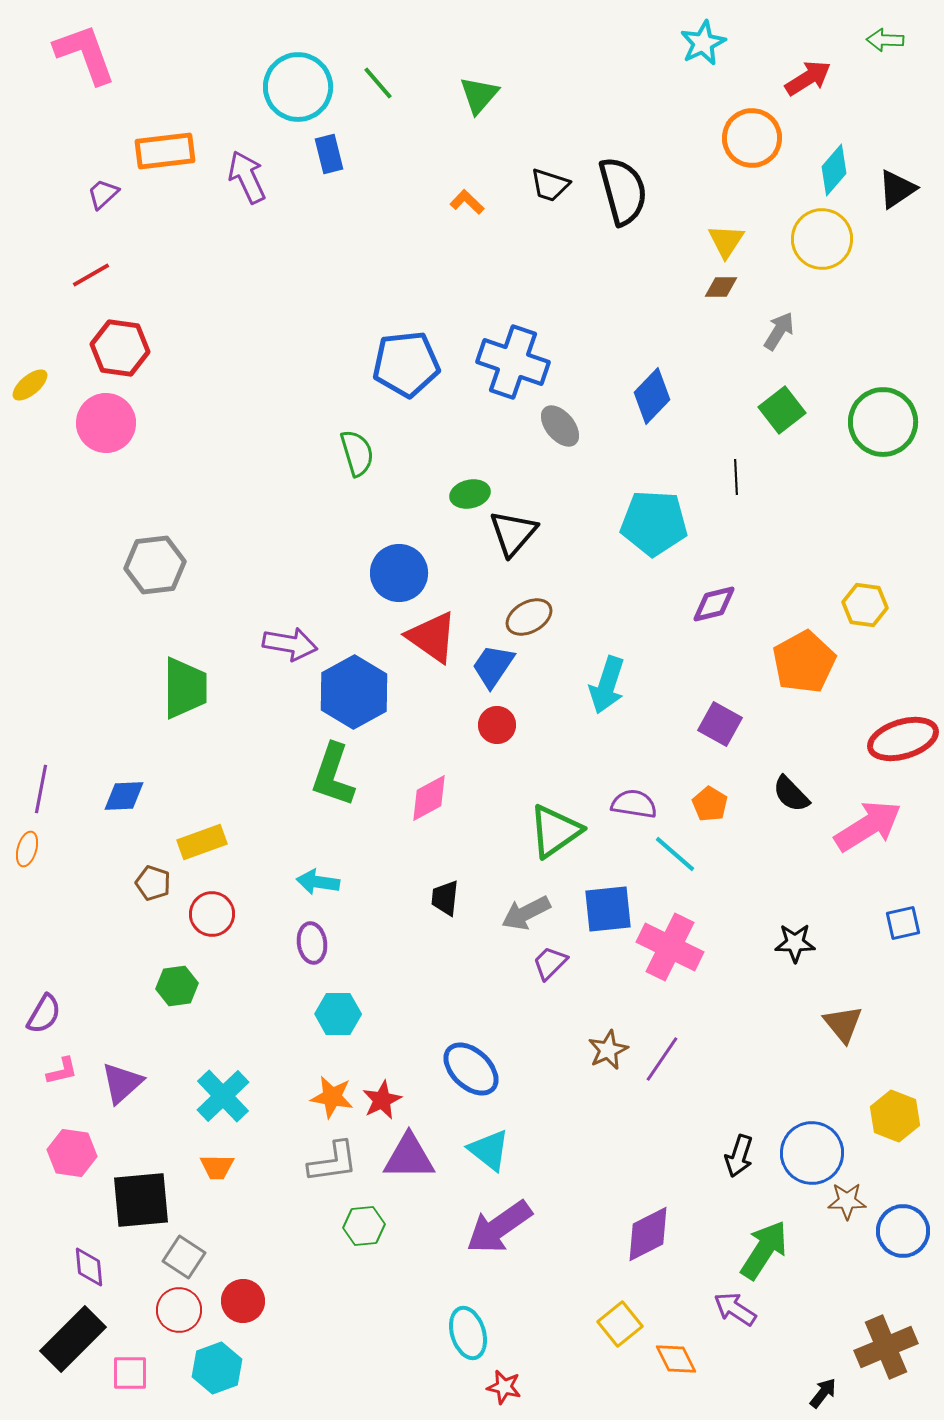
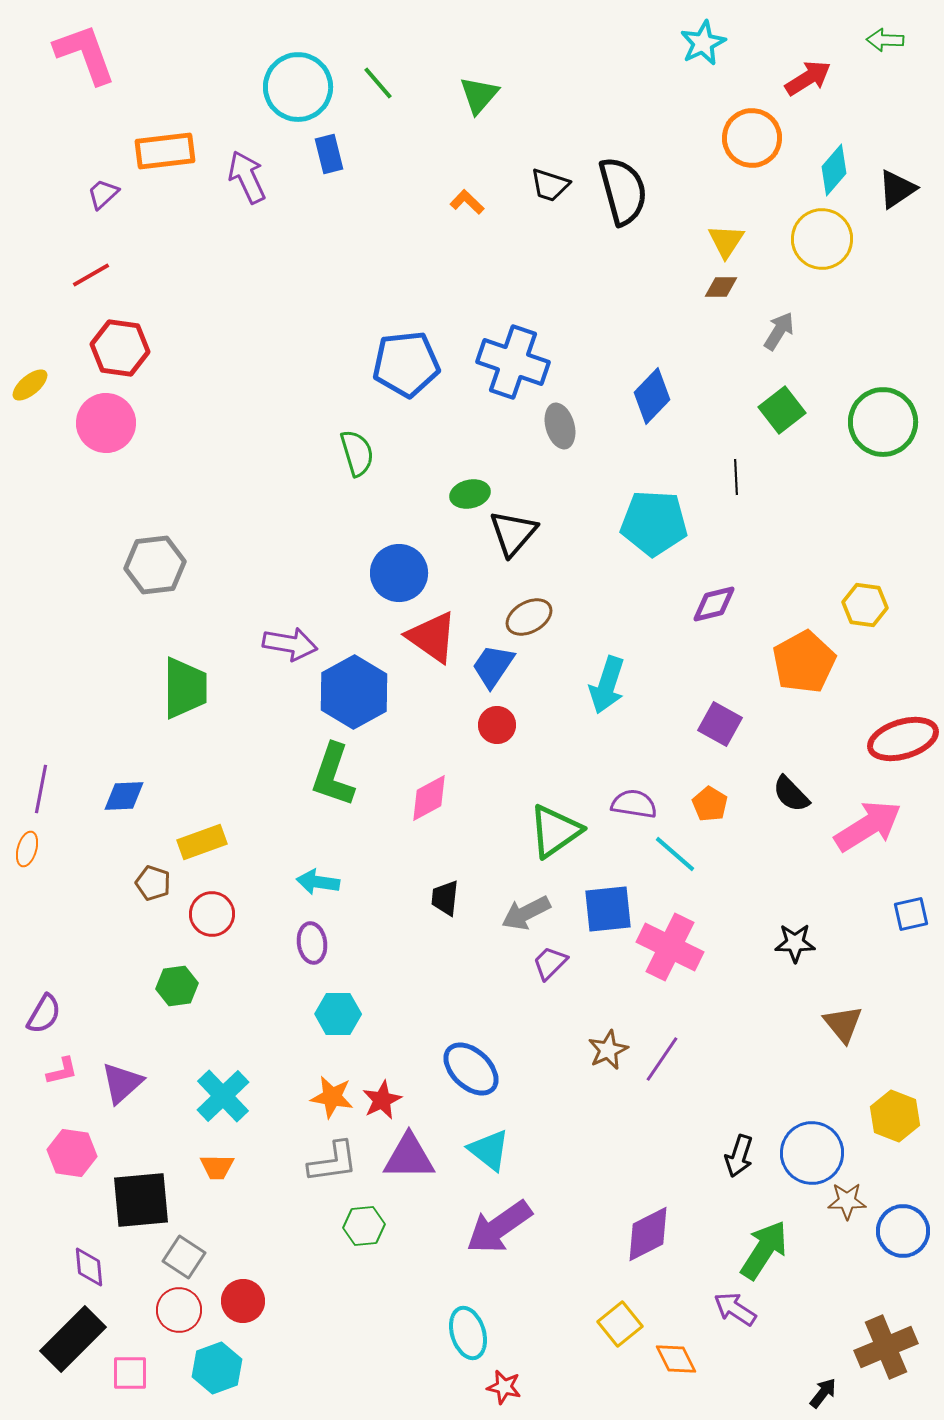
gray ellipse at (560, 426): rotated 24 degrees clockwise
blue square at (903, 923): moved 8 px right, 9 px up
